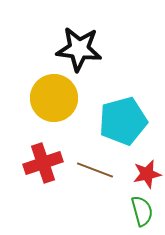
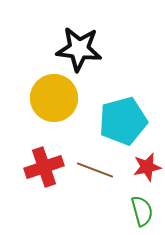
red cross: moved 1 px right, 4 px down
red star: moved 7 px up
